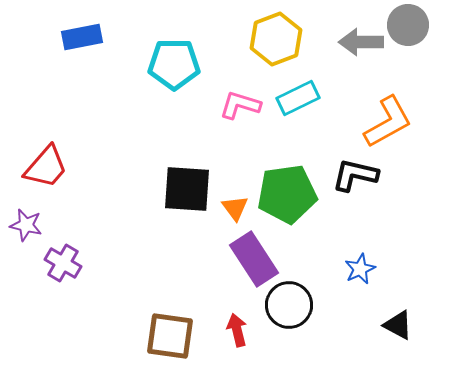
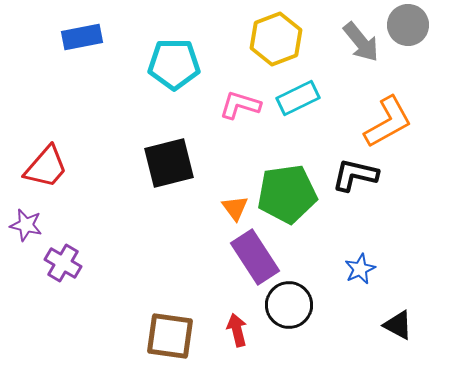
gray arrow: rotated 129 degrees counterclockwise
black square: moved 18 px left, 26 px up; rotated 18 degrees counterclockwise
purple rectangle: moved 1 px right, 2 px up
